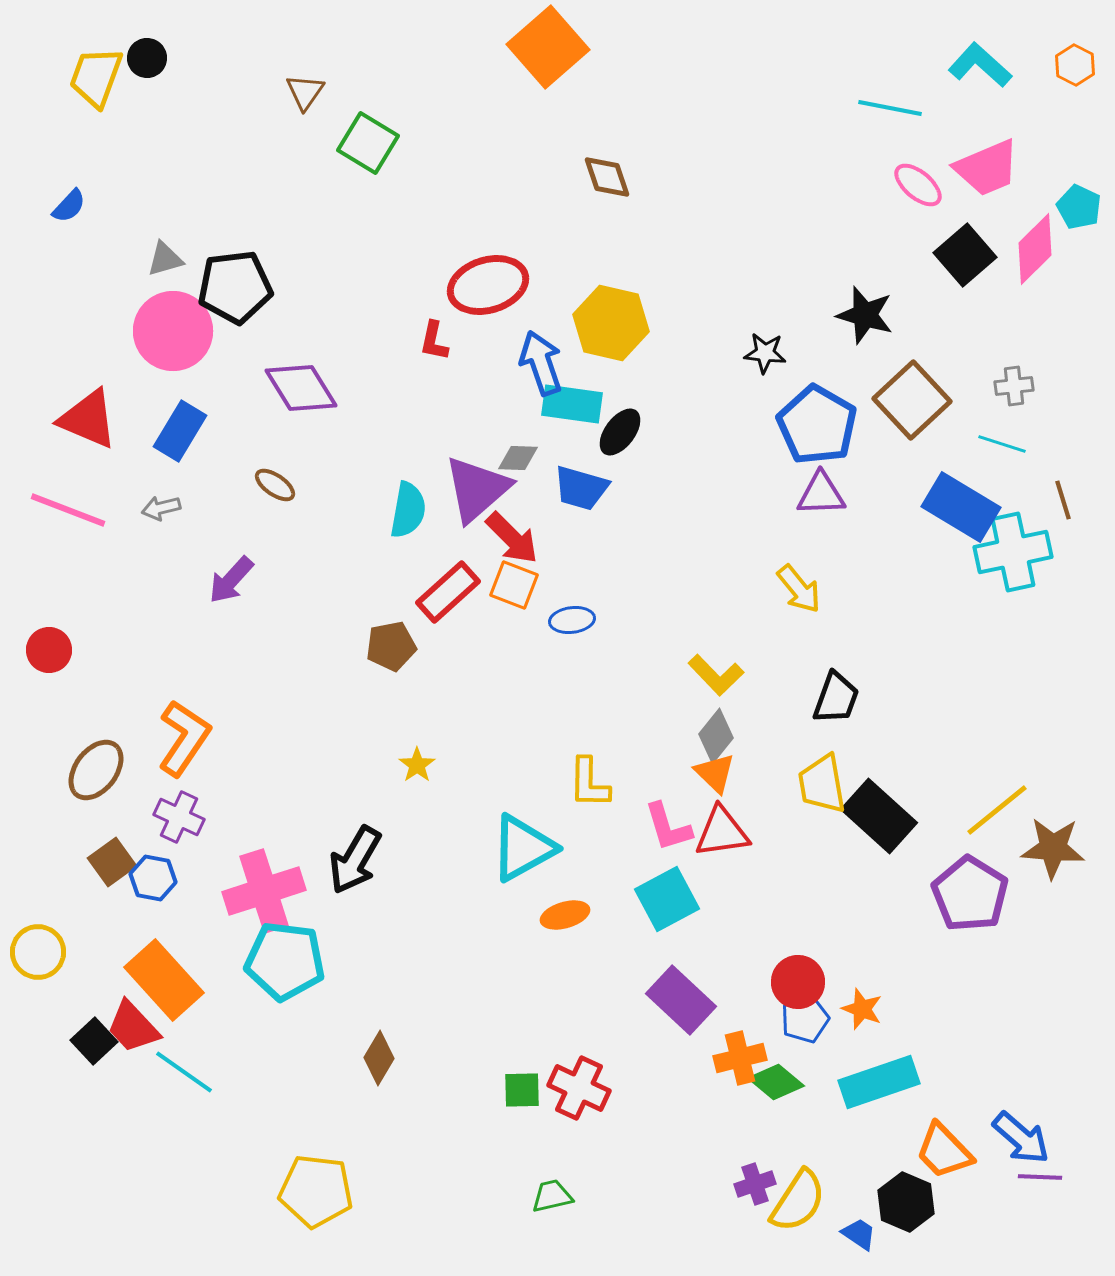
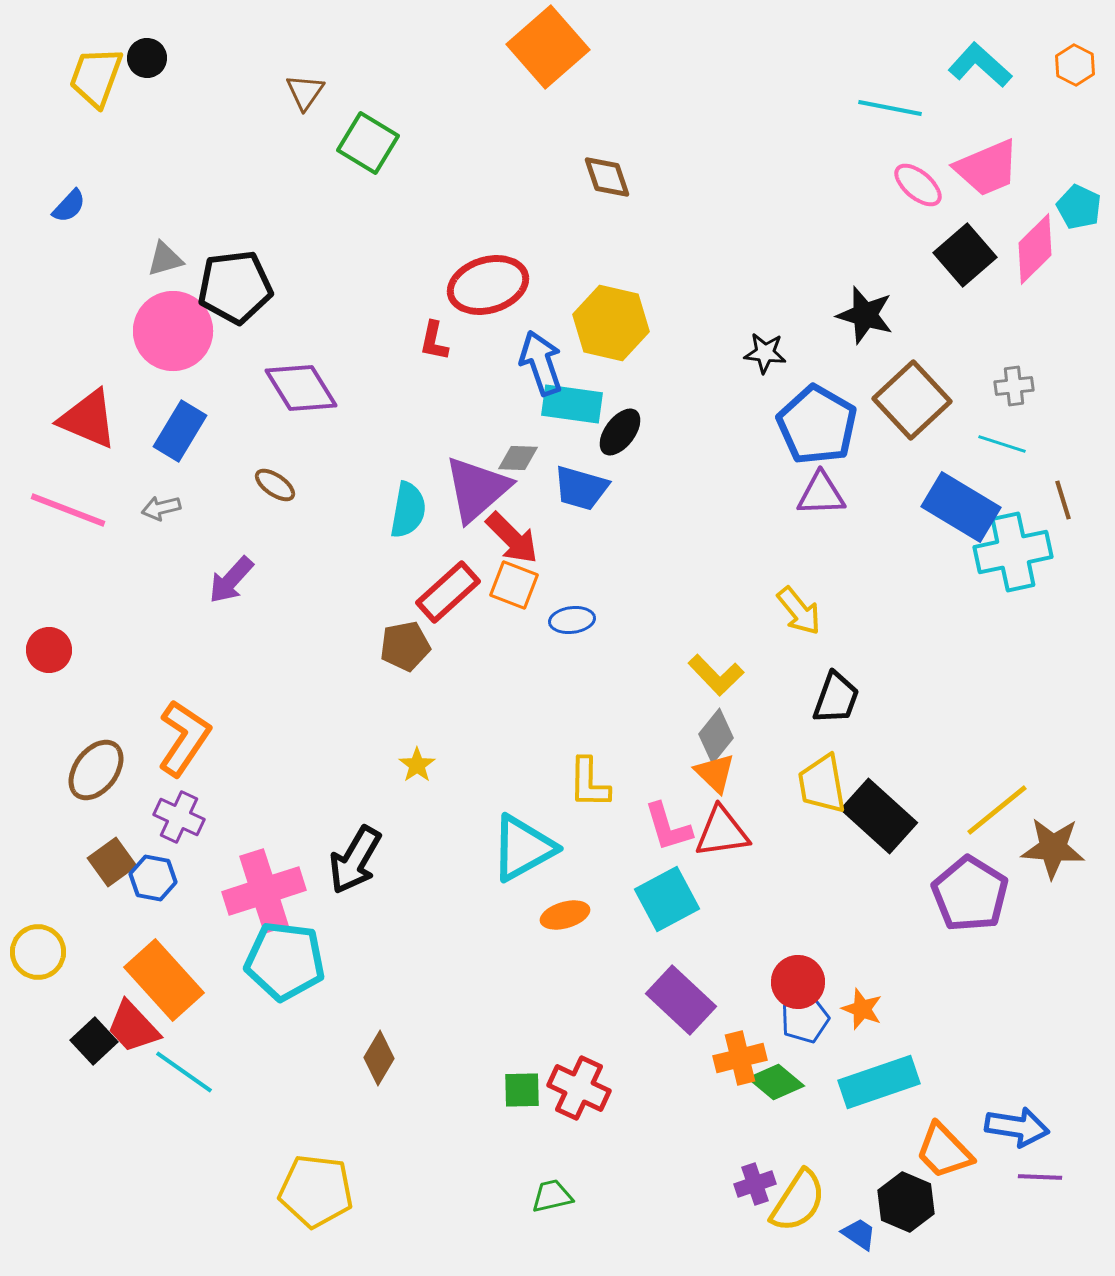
yellow arrow at (799, 589): moved 22 px down
brown pentagon at (391, 646): moved 14 px right
blue arrow at (1021, 1138): moved 4 px left, 11 px up; rotated 32 degrees counterclockwise
